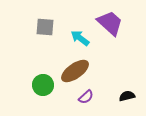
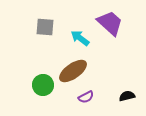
brown ellipse: moved 2 px left
purple semicircle: rotated 14 degrees clockwise
